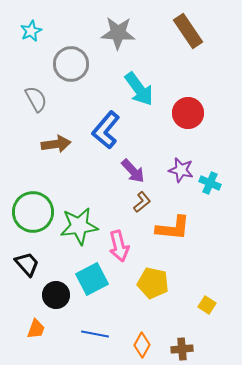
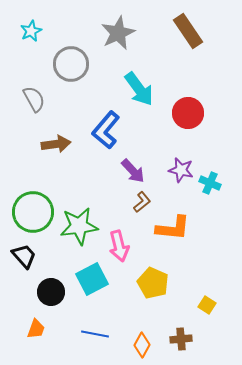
gray star: rotated 28 degrees counterclockwise
gray semicircle: moved 2 px left
black trapezoid: moved 3 px left, 8 px up
yellow pentagon: rotated 12 degrees clockwise
black circle: moved 5 px left, 3 px up
brown cross: moved 1 px left, 10 px up
